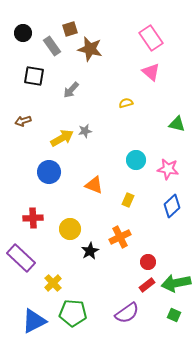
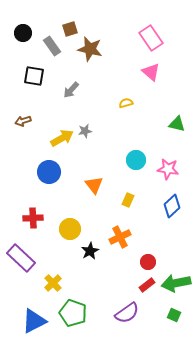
orange triangle: rotated 30 degrees clockwise
green pentagon: rotated 16 degrees clockwise
